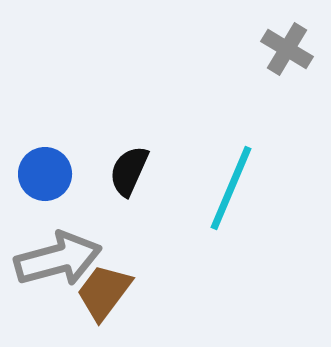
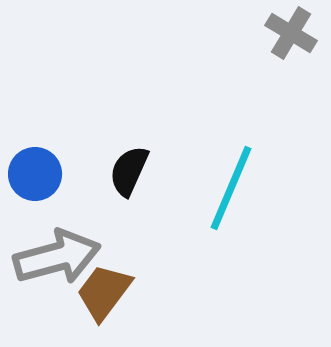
gray cross: moved 4 px right, 16 px up
blue circle: moved 10 px left
gray arrow: moved 1 px left, 2 px up
